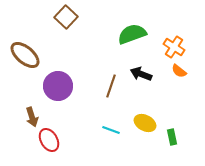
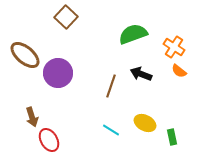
green semicircle: moved 1 px right
purple circle: moved 13 px up
cyan line: rotated 12 degrees clockwise
